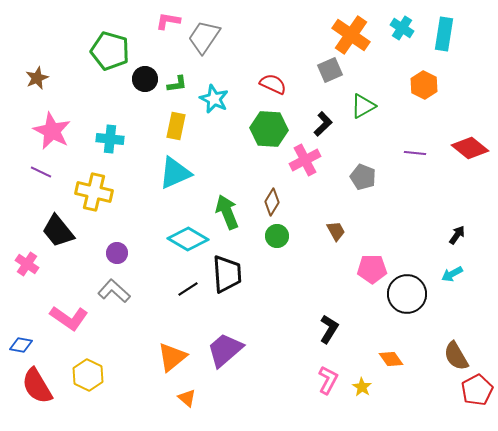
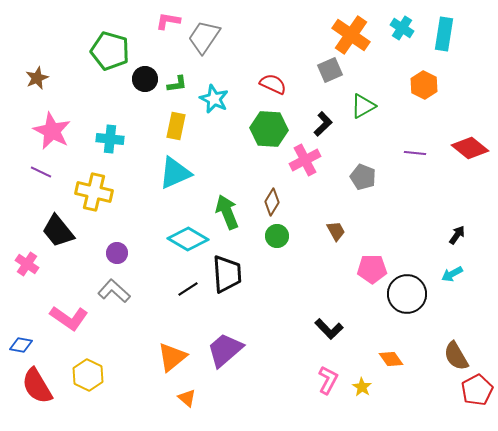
black L-shape at (329, 329): rotated 104 degrees clockwise
